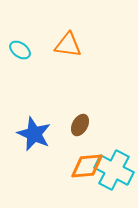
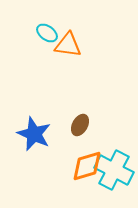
cyan ellipse: moved 27 px right, 17 px up
orange diamond: rotated 12 degrees counterclockwise
